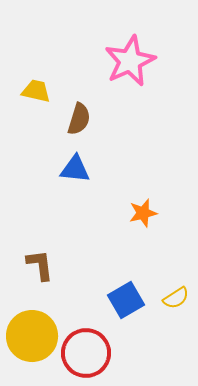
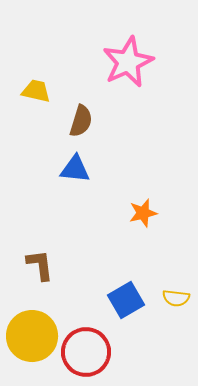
pink star: moved 2 px left, 1 px down
brown semicircle: moved 2 px right, 2 px down
yellow semicircle: rotated 40 degrees clockwise
red circle: moved 1 px up
